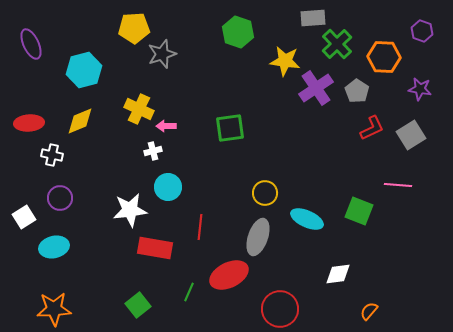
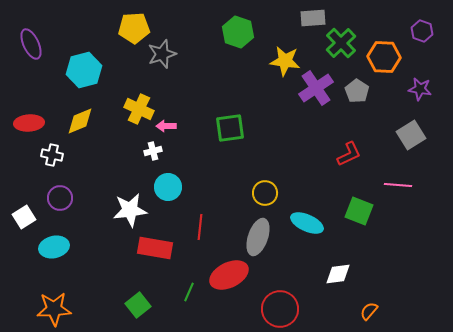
green cross at (337, 44): moved 4 px right, 1 px up
red L-shape at (372, 128): moved 23 px left, 26 px down
cyan ellipse at (307, 219): moved 4 px down
